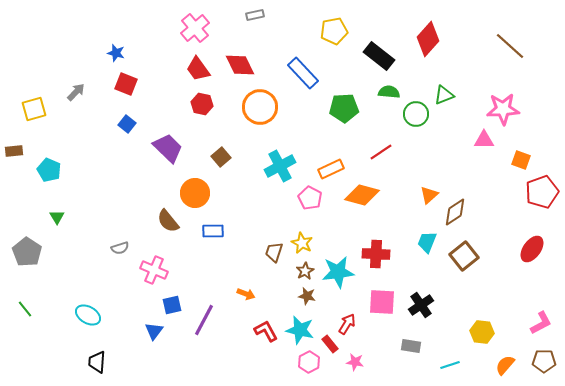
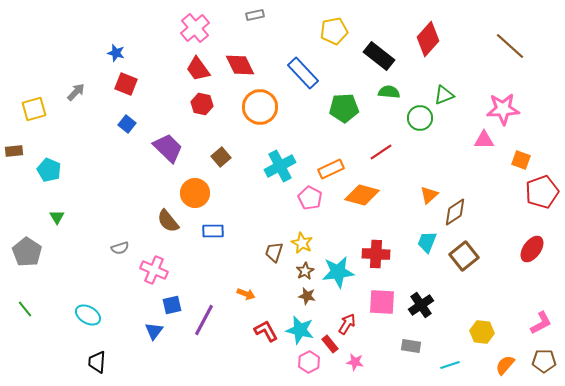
green circle at (416, 114): moved 4 px right, 4 px down
